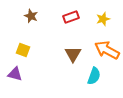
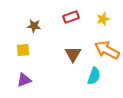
brown star: moved 3 px right, 10 px down; rotated 16 degrees counterclockwise
yellow square: rotated 24 degrees counterclockwise
purple triangle: moved 9 px right, 6 px down; rotated 35 degrees counterclockwise
